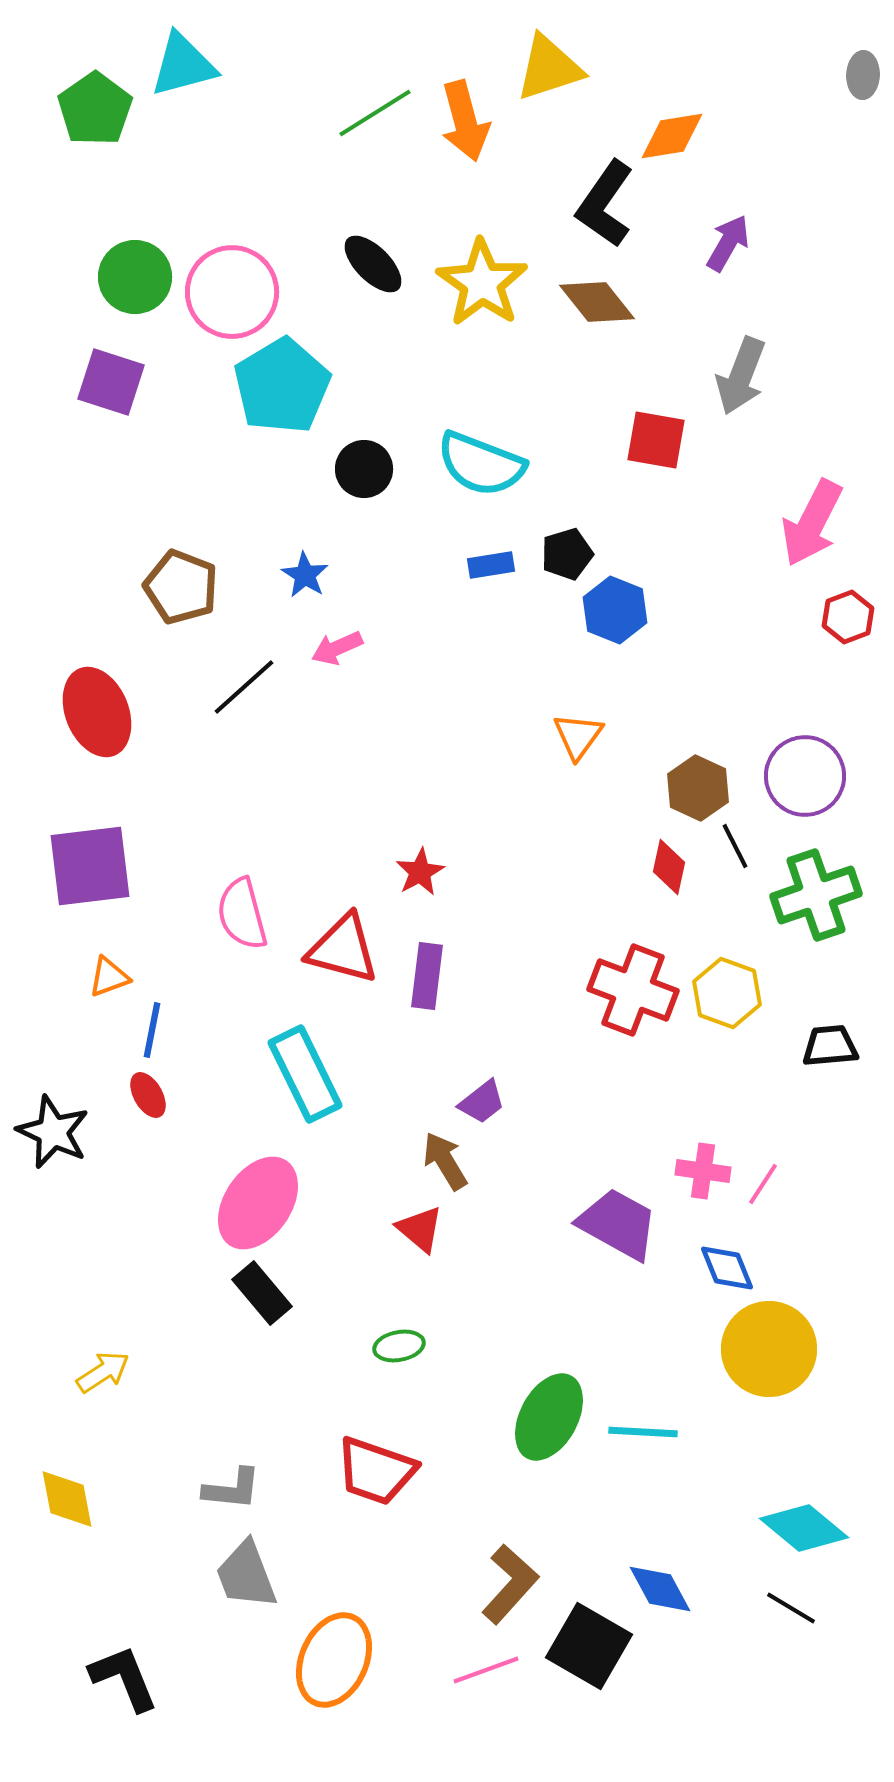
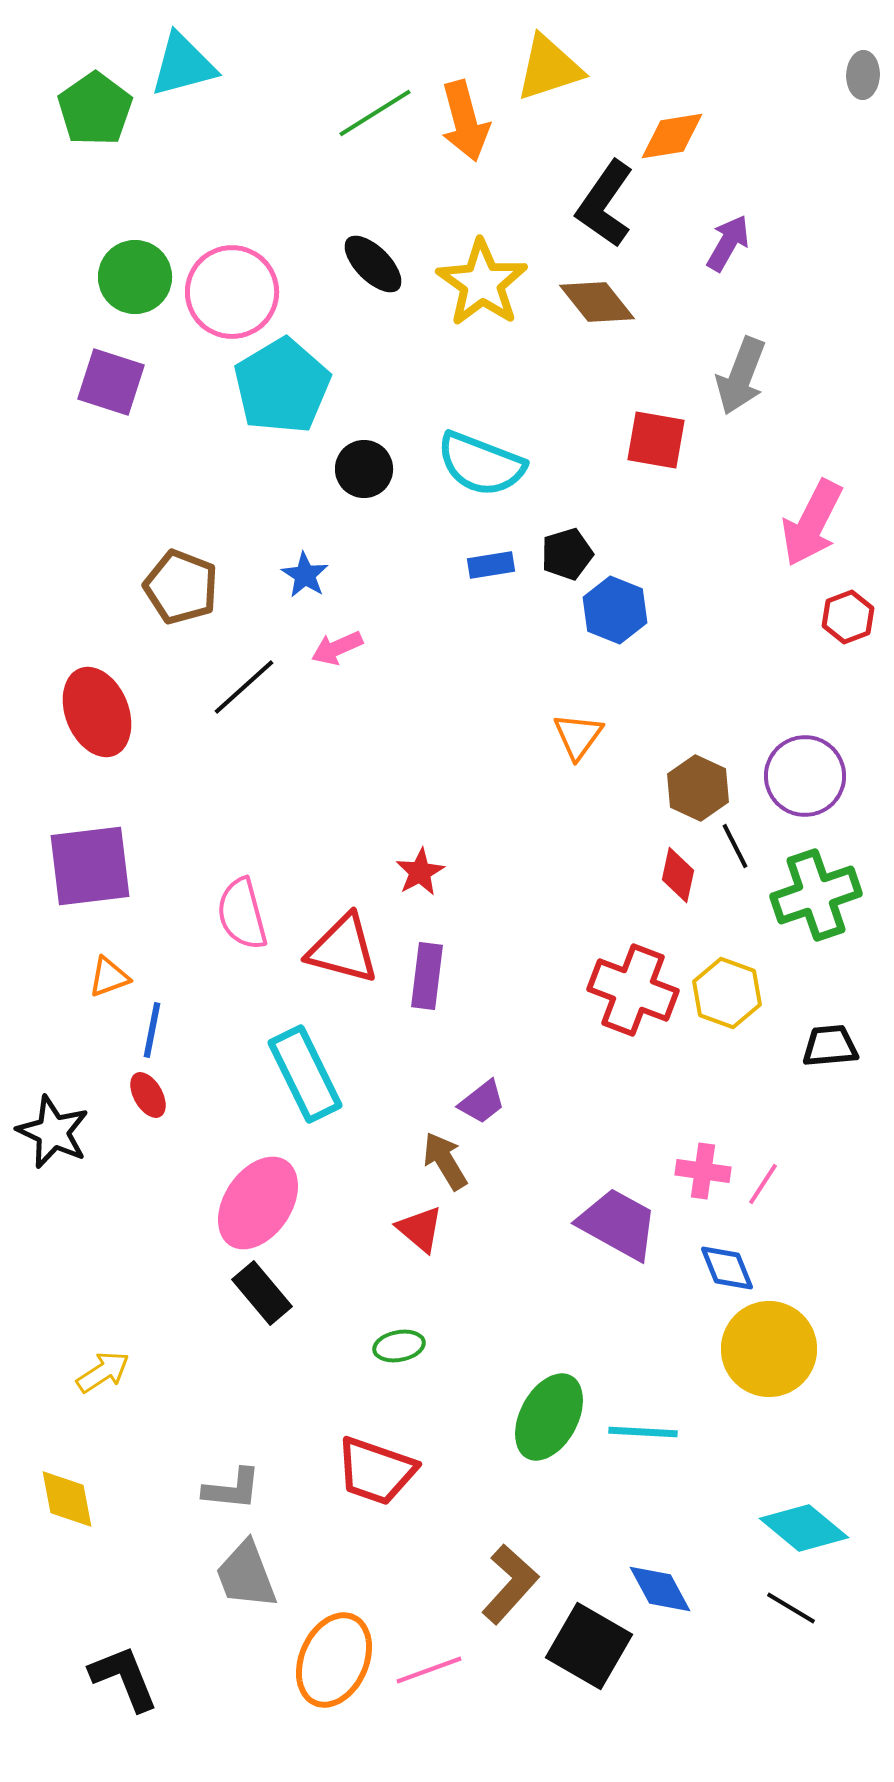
red diamond at (669, 867): moved 9 px right, 8 px down
pink line at (486, 1670): moved 57 px left
